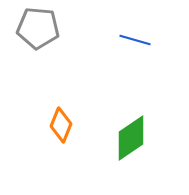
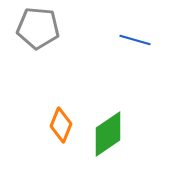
green diamond: moved 23 px left, 4 px up
